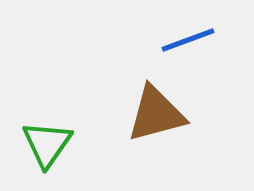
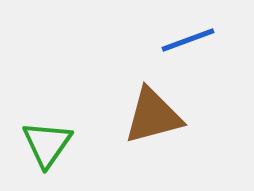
brown triangle: moved 3 px left, 2 px down
